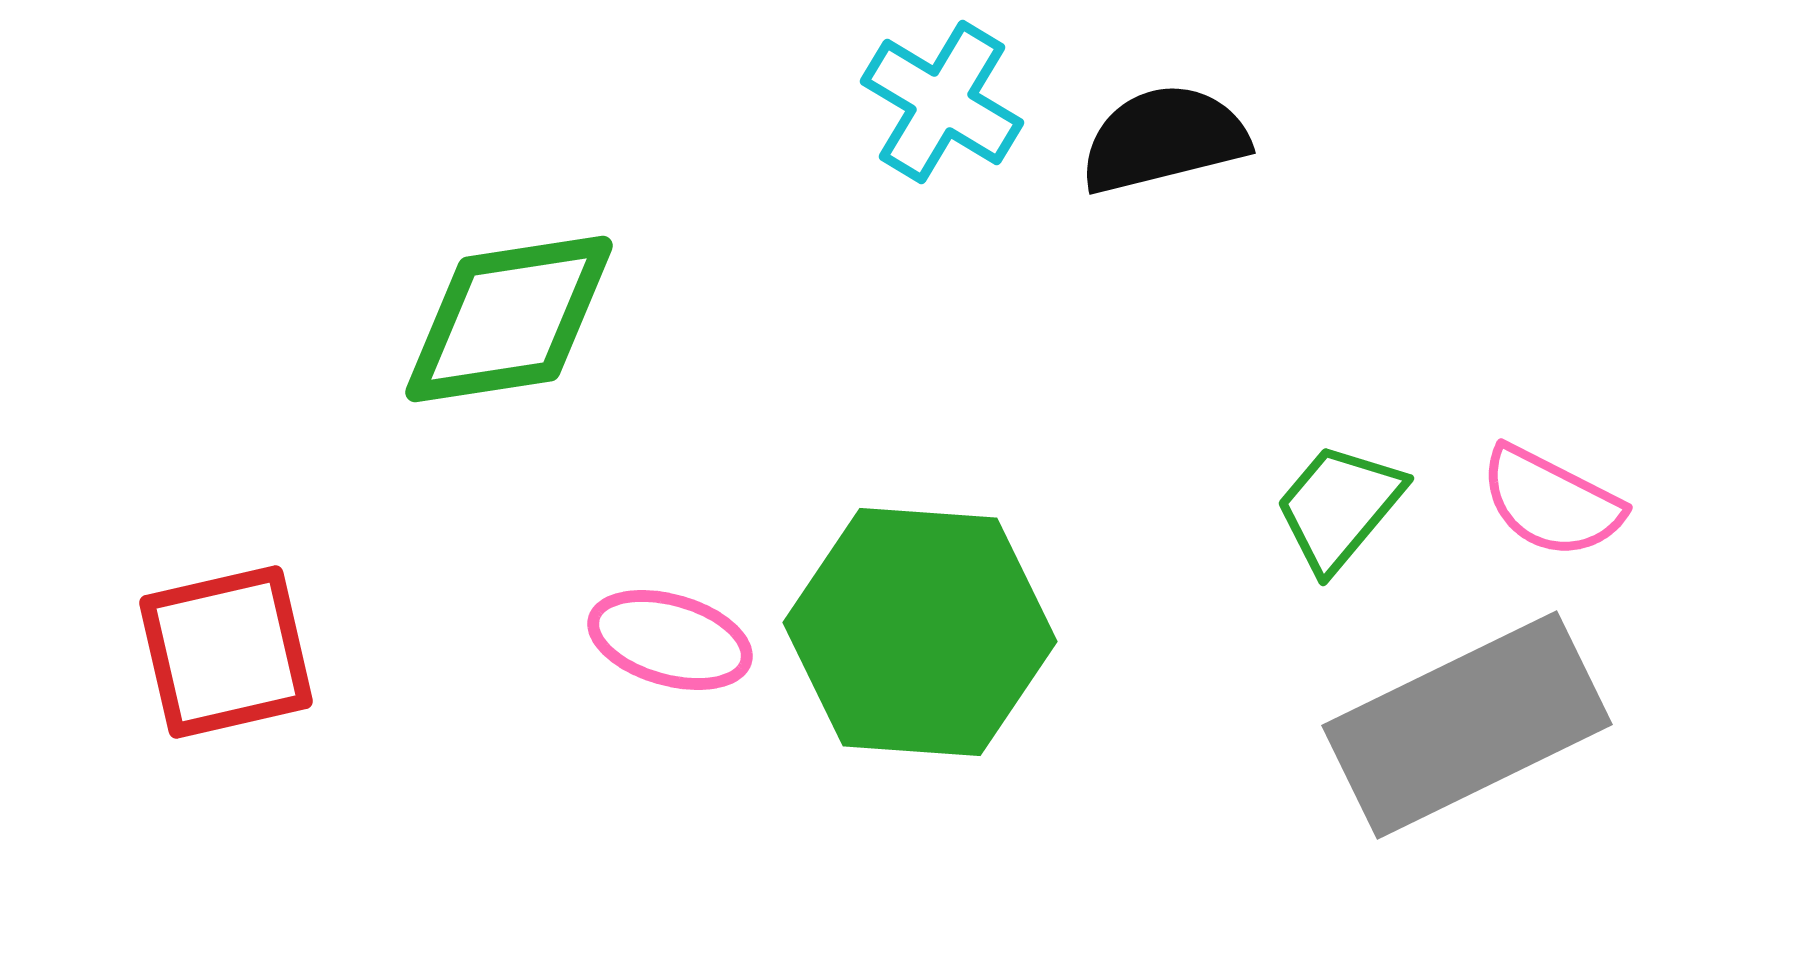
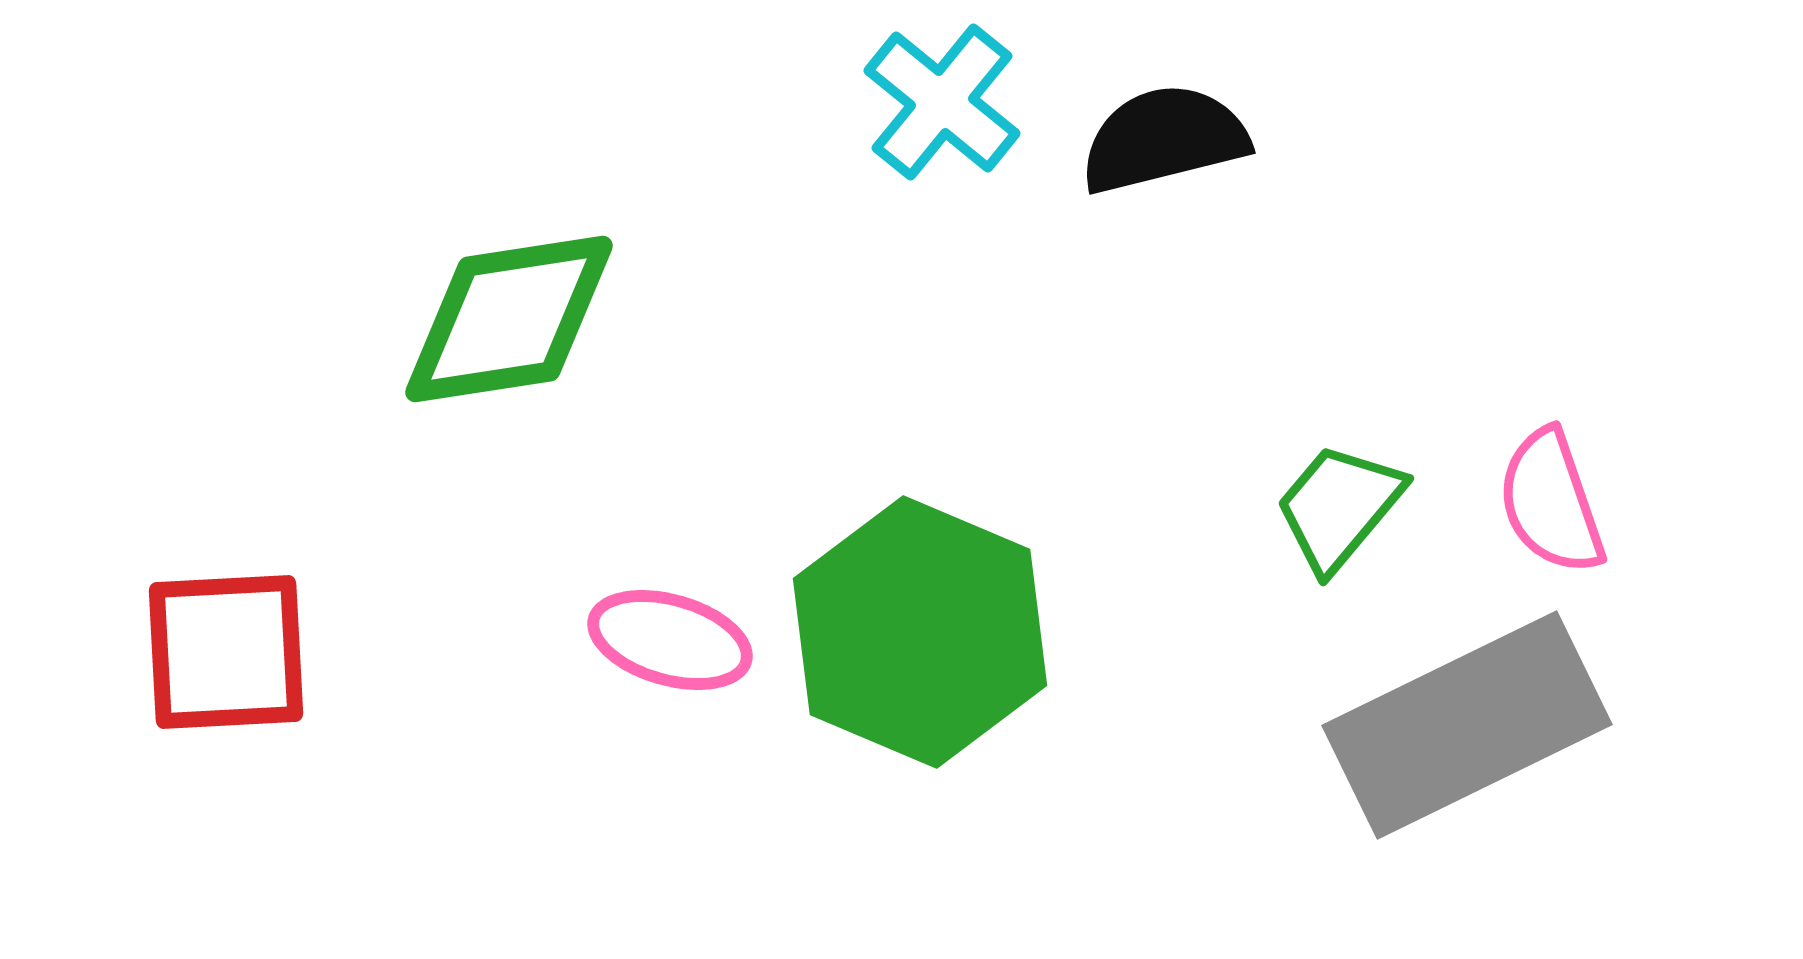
cyan cross: rotated 8 degrees clockwise
pink semicircle: rotated 44 degrees clockwise
green hexagon: rotated 19 degrees clockwise
red square: rotated 10 degrees clockwise
